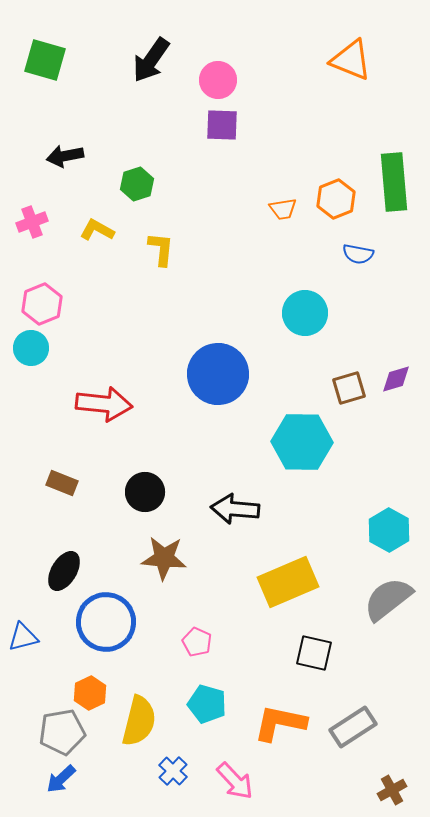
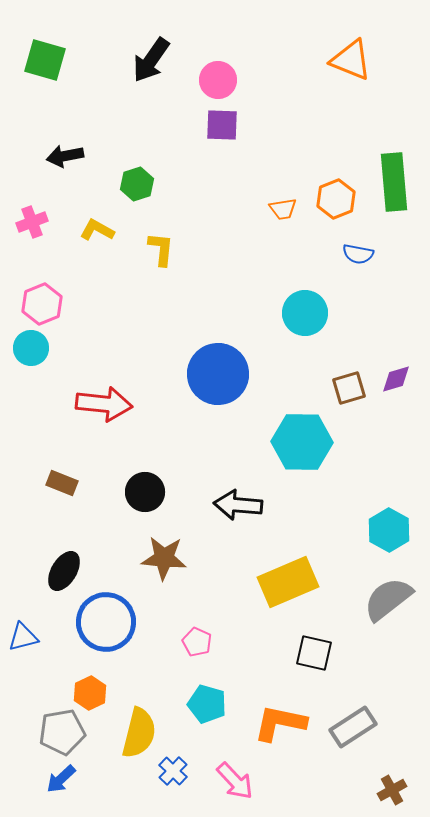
black arrow at (235, 509): moved 3 px right, 4 px up
yellow semicircle at (139, 721): moved 12 px down
